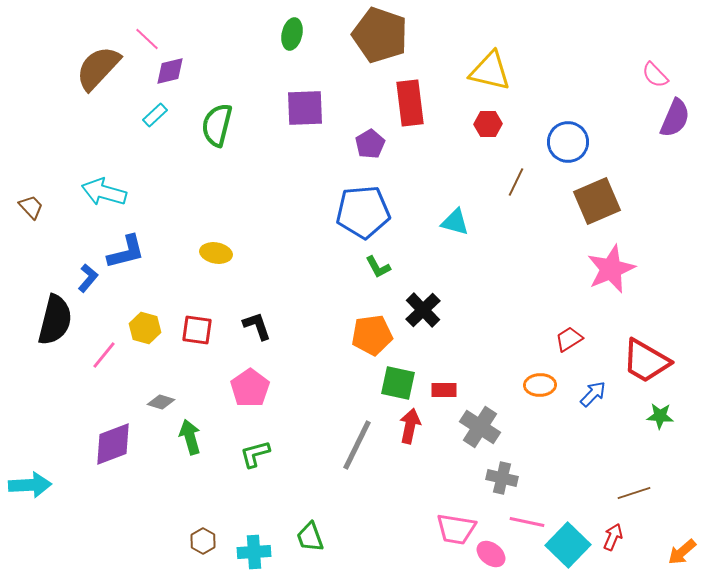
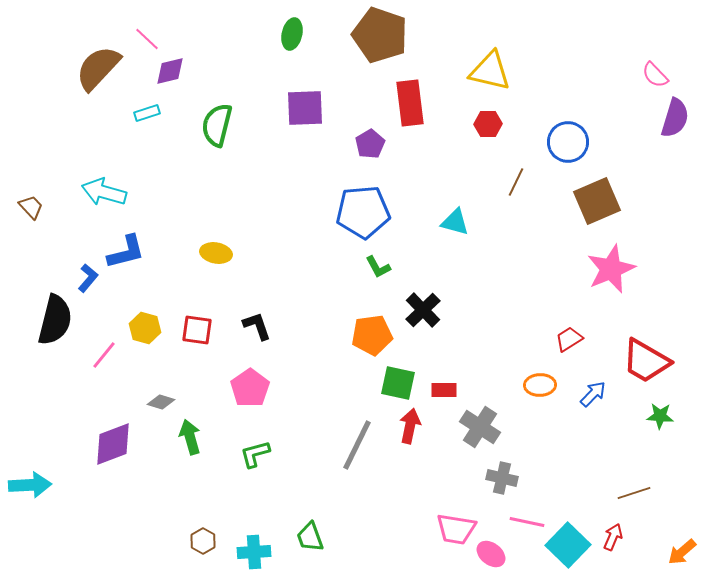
cyan rectangle at (155, 115): moved 8 px left, 2 px up; rotated 25 degrees clockwise
purple semicircle at (675, 118): rotated 6 degrees counterclockwise
